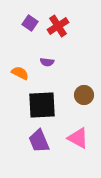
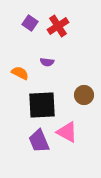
pink triangle: moved 11 px left, 6 px up
